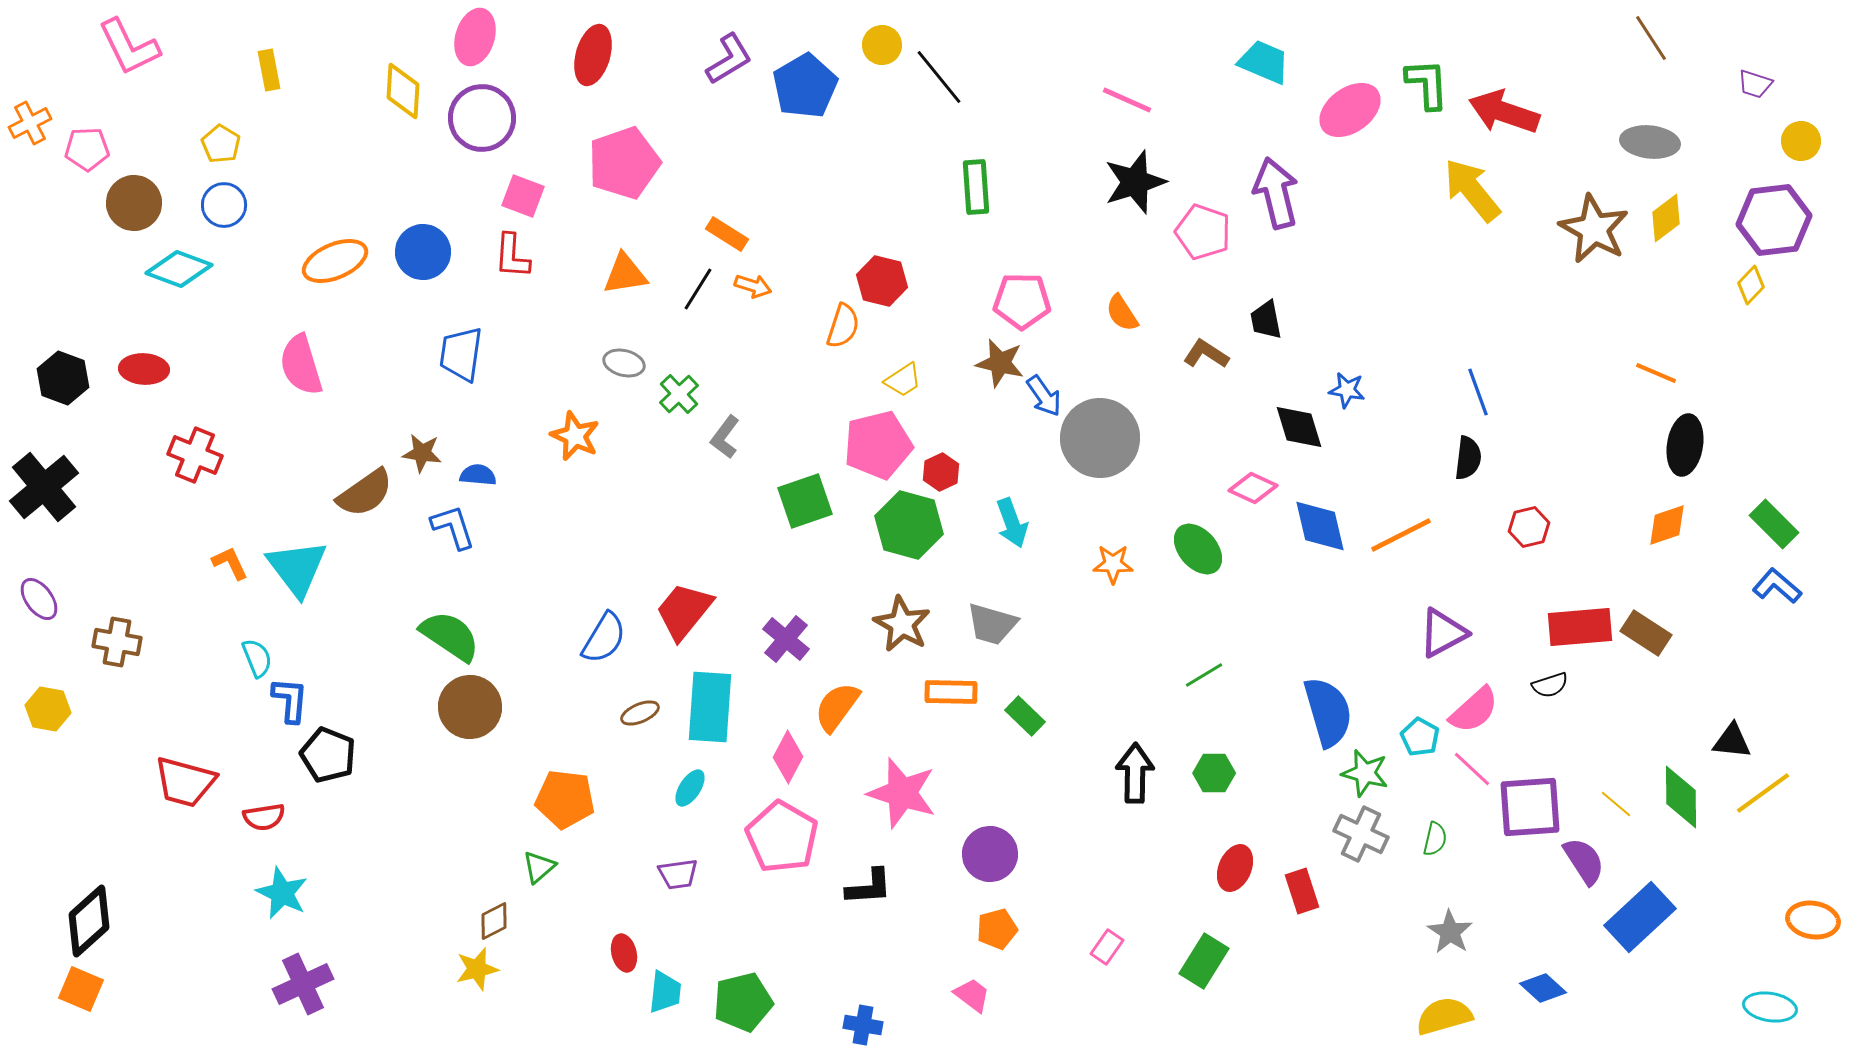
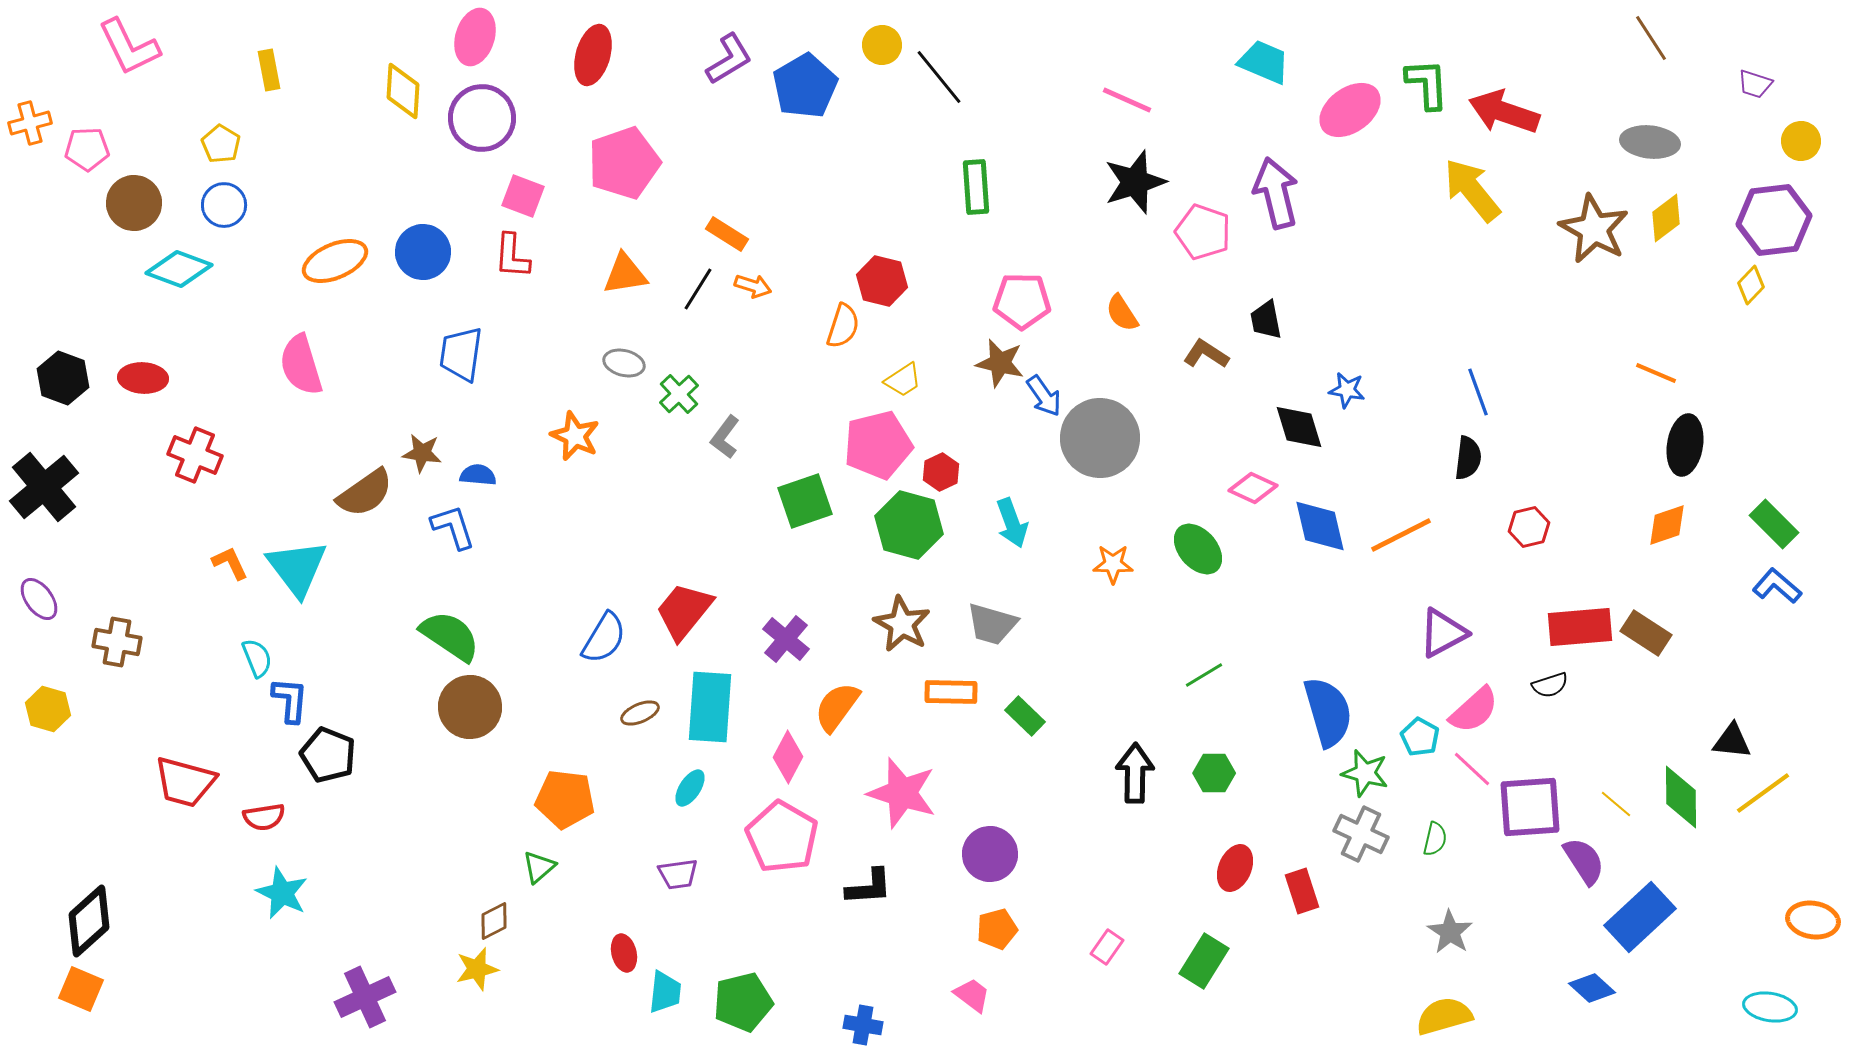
orange cross at (30, 123): rotated 12 degrees clockwise
red ellipse at (144, 369): moved 1 px left, 9 px down
yellow hexagon at (48, 709): rotated 6 degrees clockwise
purple cross at (303, 984): moved 62 px right, 13 px down
blue diamond at (1543, 988): moved 49 px right
